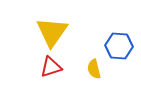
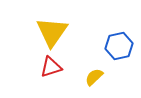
blue hexagon: rotated 16 degrees counterclockwise
yellow semicircle: moved 8 px down; rotated 60 degrees clockwise
